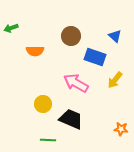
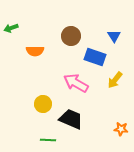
blue triangle: moved 1 px left; rotated 16 degrees clockwise
